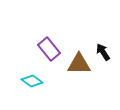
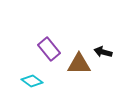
black arrow: rotated 42 degrees counterclockwise
